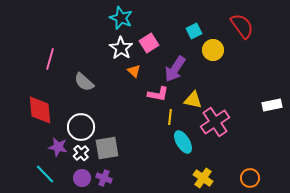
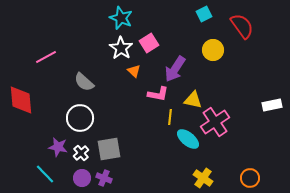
cyan square: moved 10 px right, 17 px up
pink line: moved 4 px left, 2 px up; rotated 45 degrees clockwise
red diamond: moved 19 px left, 10 px up
white circle: moved 1 px left, 9 px up
cyan ellipse: moved 5 px right, 3 px up; rotated 20 degrees counterclockwise
gray square: moved 2 px right, 1 px down
